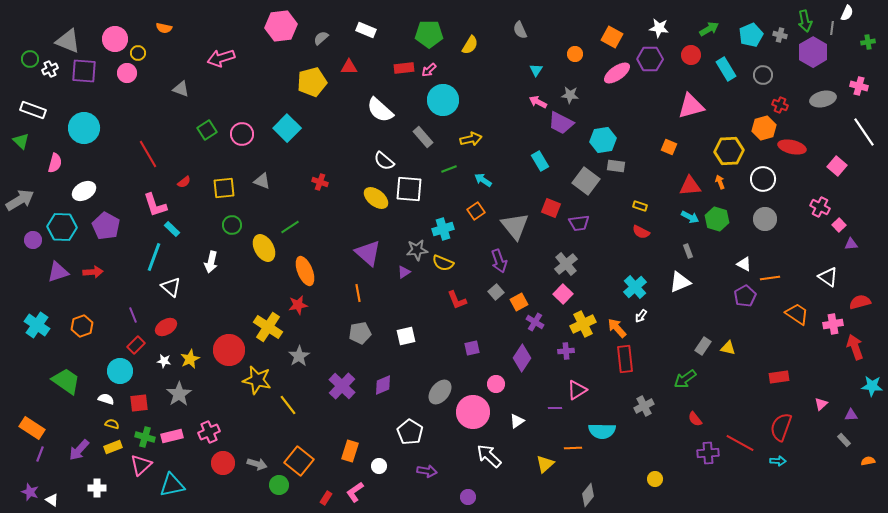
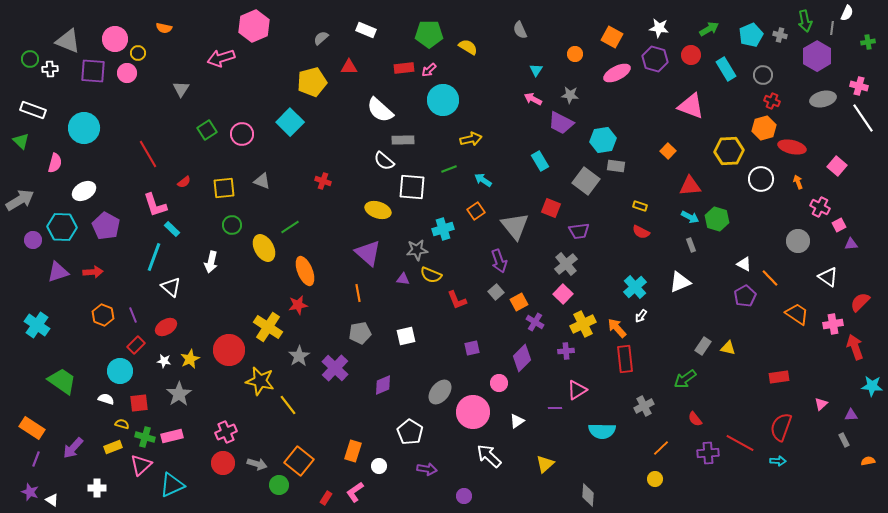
pink hexagon at (281, 26): moved 27 px left; rotated 16 degrees counterclockwise
yellow semicircle at (470, 45): moved 2 px left, 2 px down; rotated 90 degrees counterclockwise
purple hexagon at (813, 52): moved 4 px right, 4 px down
purple hexagon at (650, 59): moved 5 px right; rotated 15 degrees clockwise
white cross at (50, 69): rotated 21 degrees clockwise
purple square at (84, 71): moved 9 px right
pink ellipse at (617, 73): rotated 8 degrees clockwise
gray triangle at (181, 89): rotated 42 degrees clockwise
pink arrow at (538, 102): moved 5 px left, 3 px up
red cross at (780, 105): moved 8 px left, 4 px up
pink triangle at (691, 106): rotated 36 degrees clockwise
cyan square at (287, 128): moved 3 px right, 6 px up
white line at (864, 132): moved 1 px left, 14 px up
gray rectangle at (423, 137): moved 20 px left, 3 px down; rotated 50 degrees counterclockwise
orange square at (669, 147): moved 1 px left, 4 px down; rotated 21 degrees clockwise
white circle at (763, 179): moved 2 px left
red cross at (320, 182): moved 3 px right, 1 px up
orange arrow at (720, 182): moved 78 px right
white square at (409, 189): moved 3 px right, 2 px up
yellow ellipse at (376, 198): moved 2 px right, 12 px down; rotated 20 degrees counterclockwise
gray circle at (765, 219): moved 33 px right, 22 px down
purple trapezoid at (579, 223): moved 8 px down
pink square at (839, 225): rotated 16 degrees clockwise
gray rectangle at (688, 251): moved 3 px right, 6 px up
yellow semicircle at (443, 263): moved 12 px left, 12 px down
purple triangle at (404, 272): moved 1 px left, 7 px down; rotated 40 degrees clockwise
orange line at (770, 278): rotated 54 degrees clockwise
red semicircle at (860, 302): rotated 30 degrees counterclockwise
orange hexagon at (82, 326): moved 21 px right, 11 px up; rotated 20 degrees counterclockwise
purple diamond at (522, 358): rotated 12 degrees clockwise
yellow star at (257, 380): moved 3 px right, 1 px down
green trapezoid at (66, 381): moved 4 px left
pink circle at (496, 384): moved 3 px right, 1 px up
purple cross at (342, 386): moved 7 px left, 18 px up
yellow semicircle at (112, 424): moved 10 px right
pink cross at (209, 432): moved 17 px right
gray rectangle at (844, 440): rotated 16 degrees clockwise
orange line at (573, 448): moved 88 px right; rotated 42 degrees counterclockwise
purple arrow at (79, 450): moved 6 px left, 2 px up
orange rectangle at (350, 451): moved 3 px right
purple line at (40, 454): moved 4 px left, 5 px down
purple arrow at (427, 471): moved 2 px up
cyan triangle at (172, 485): rotated 12 degrees counterclockwise
gray diamond at (588, 495): rotated 35 degrees counterclockwise
purple circle at (468, 497): moved 4 px left, 1 px up
